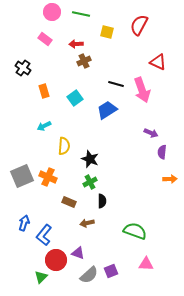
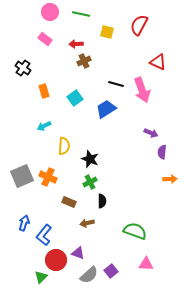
pink circle: moved 2 px left
blue trapezoid: moved 1 px left, 1 px up
purple square: rotated 16 degrees counterclockwise
